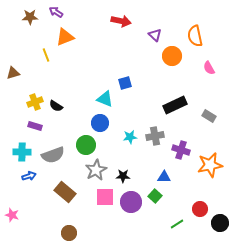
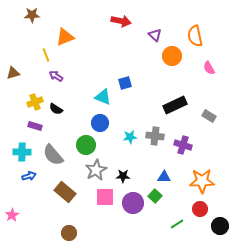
purple arrow: moved 64 px down
brown star: moved 2 px right, 2 px up
cyan triangle: moved 2 px left, 2 px up
black semicircle: moved 3 px down
gray cross: rotated 18 degrees clockwise
purple cross: moved 2 px right, 5 px up
gray semicircle: rotated 70 degrees clockwise
orange star: moved 8 px left, 16 px down; rotated 10 degrees clockwise
purple circle: moved 2 px right, 1 px down
pink star: rotated 24 degrees clockwise
black circle: moved 3 px down
